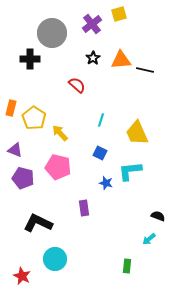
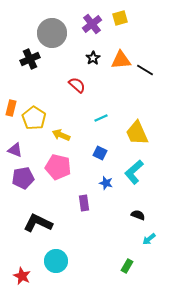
yellow square: moved 1 px right, 4 px down
black cross: rotated 24 degrees counterclockwise
black line: rotated 18 degrees clockwise
cyan line: moved 2 px up; rotated 48 degrees clockwise
yellow arrow: moved 1 px right, 2 px down; rotated 24 degrees counterclockwise
cyan L-shape: moved 4 px right, 1 px down; rotated 35 degrees counterclockwise
purple pentagon: rotated 25 degrees counterclockwise
purple rectangle: moved 5 px up
black semicircle: moved 20 px left, 1 px up
cyan circle: moved 1 px right, 2 px down
green rectangle: rotated 24 degrees clockwise
